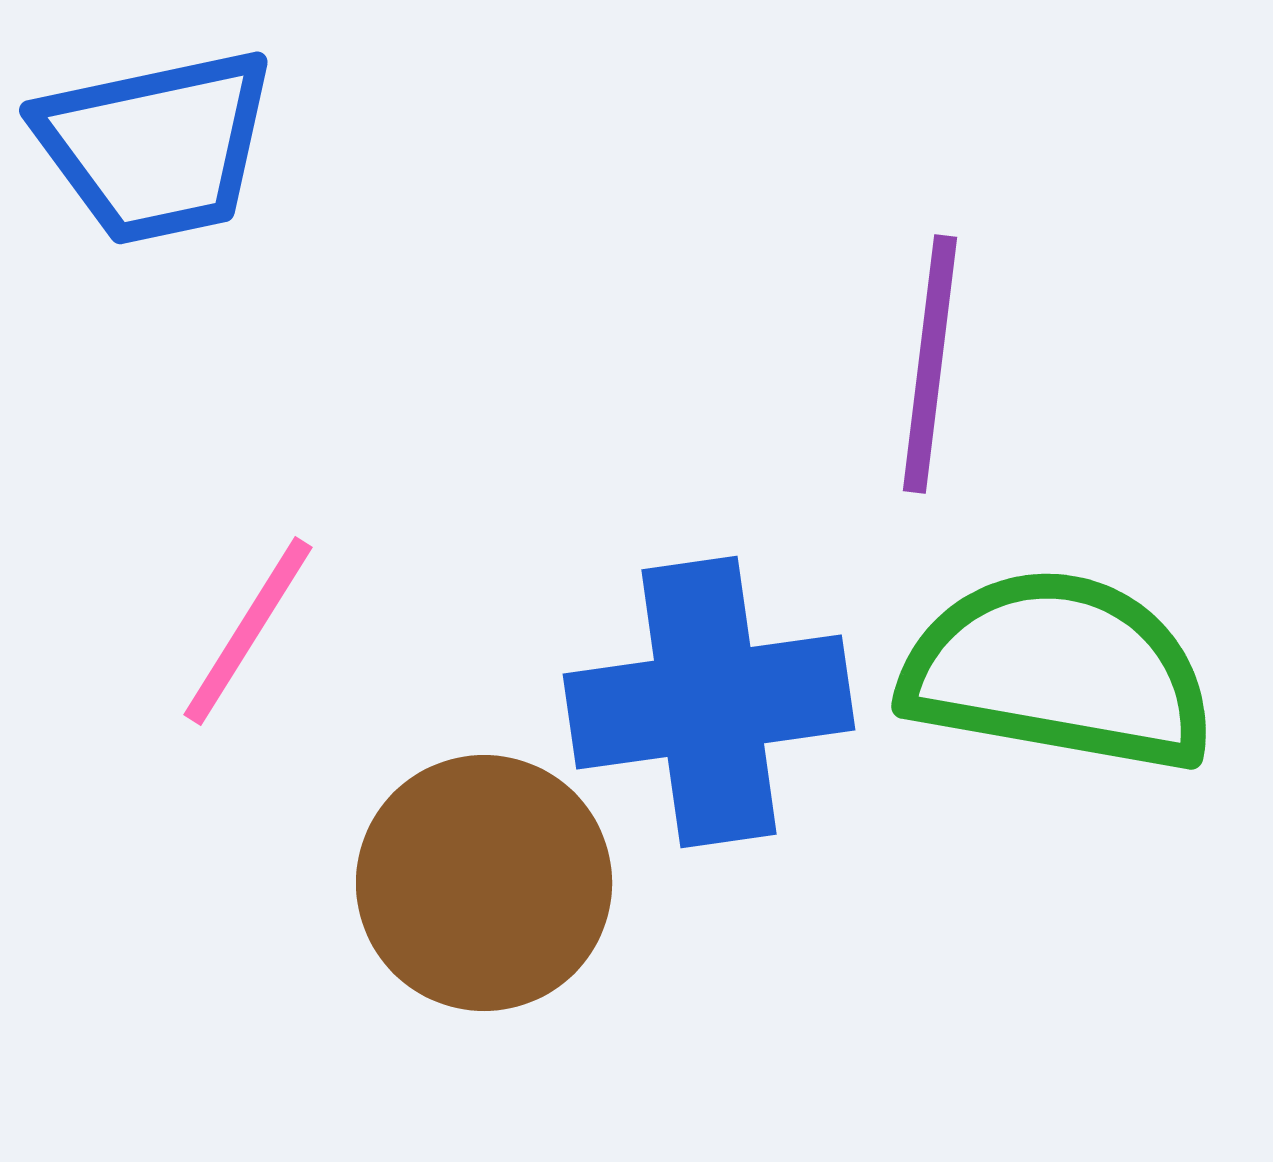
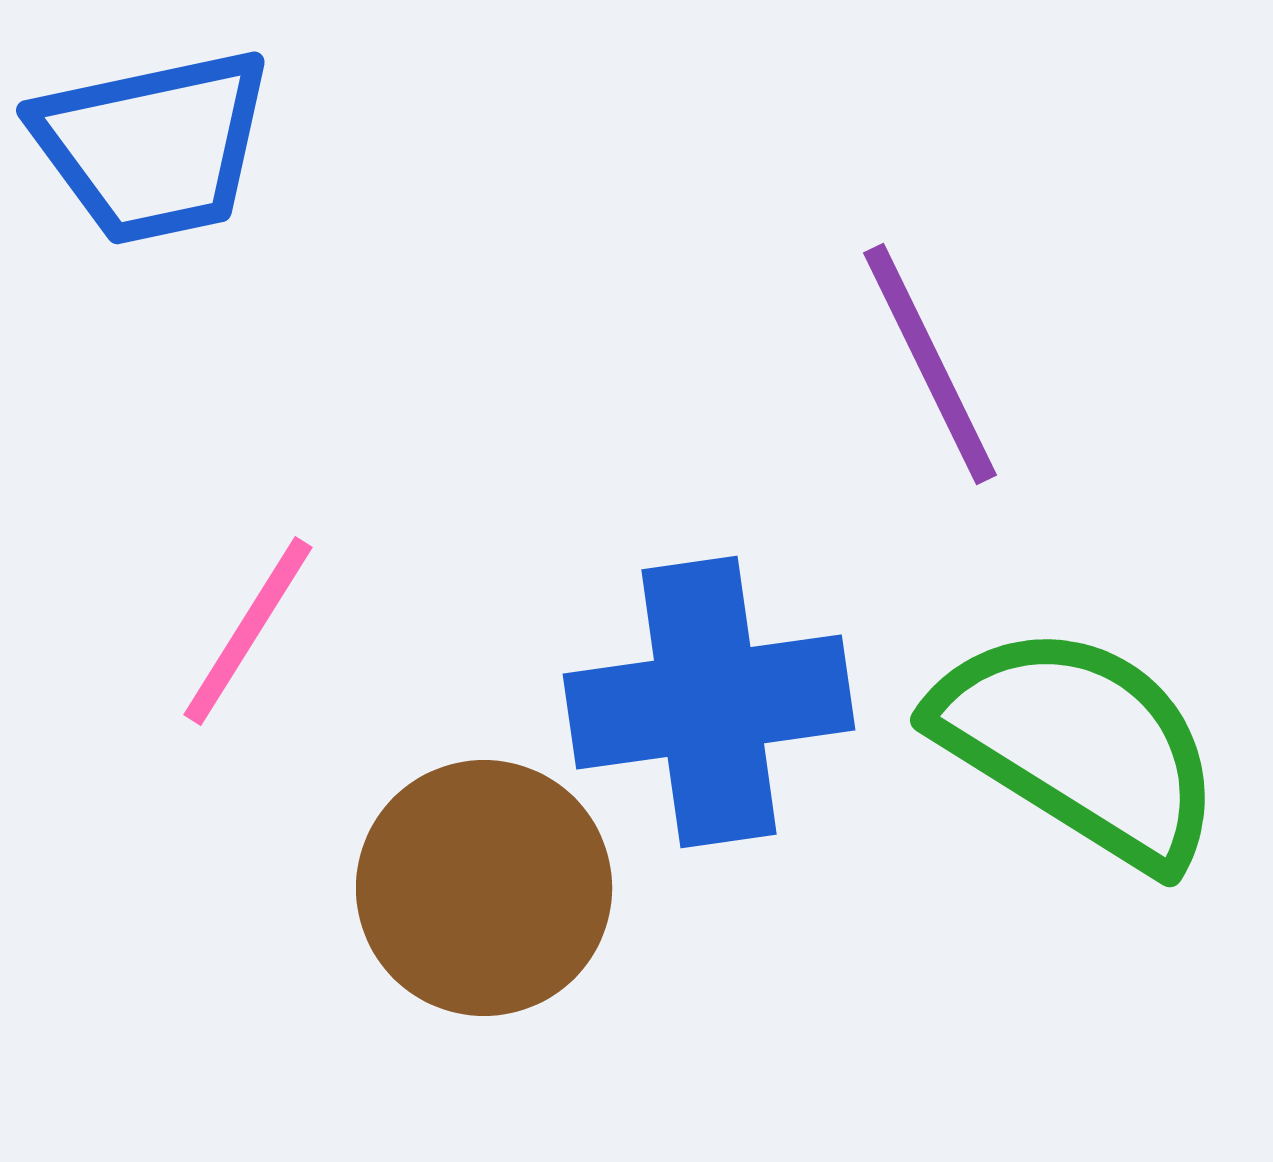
blue trapezoid: moved 3 px left
purple line: rotated 33 degrees counterclockwise
green semicircle: moved 21 px right, 74 px down; rotated 22 degrees clockwise
brown circle: moved 5 px down
